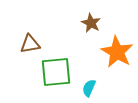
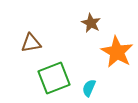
brown triangle: moved 1 px right, 1 px up
green square: moved 2 px left, 6 px down; rotated 16 degrees counterclockwise
